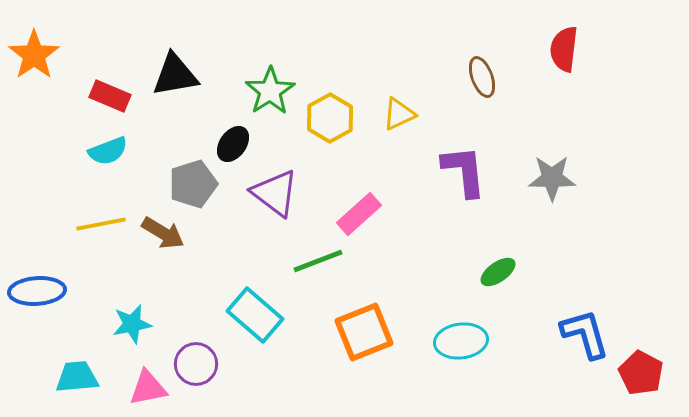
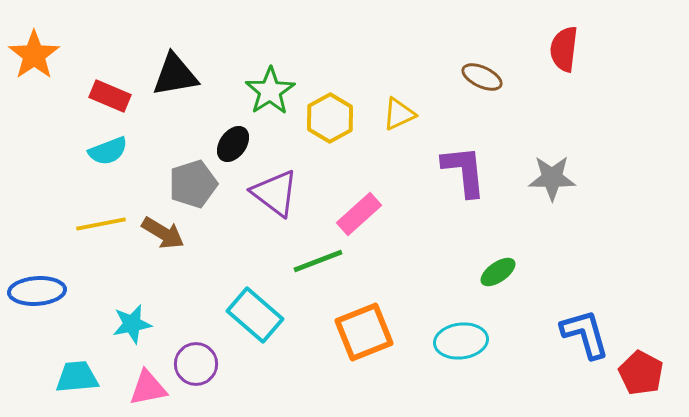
brown ellipse: rotated 45 degrees counterclockwise
